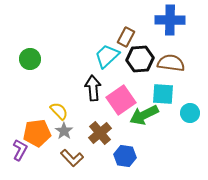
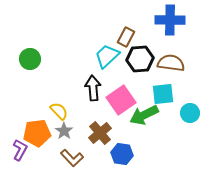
cyan square: rotated 10 degrees counterclockwise
blue hexagon: moved 3 px left, 2 px up
